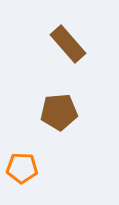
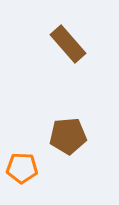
brown pentagon: moved 9 px right, 24 px down
